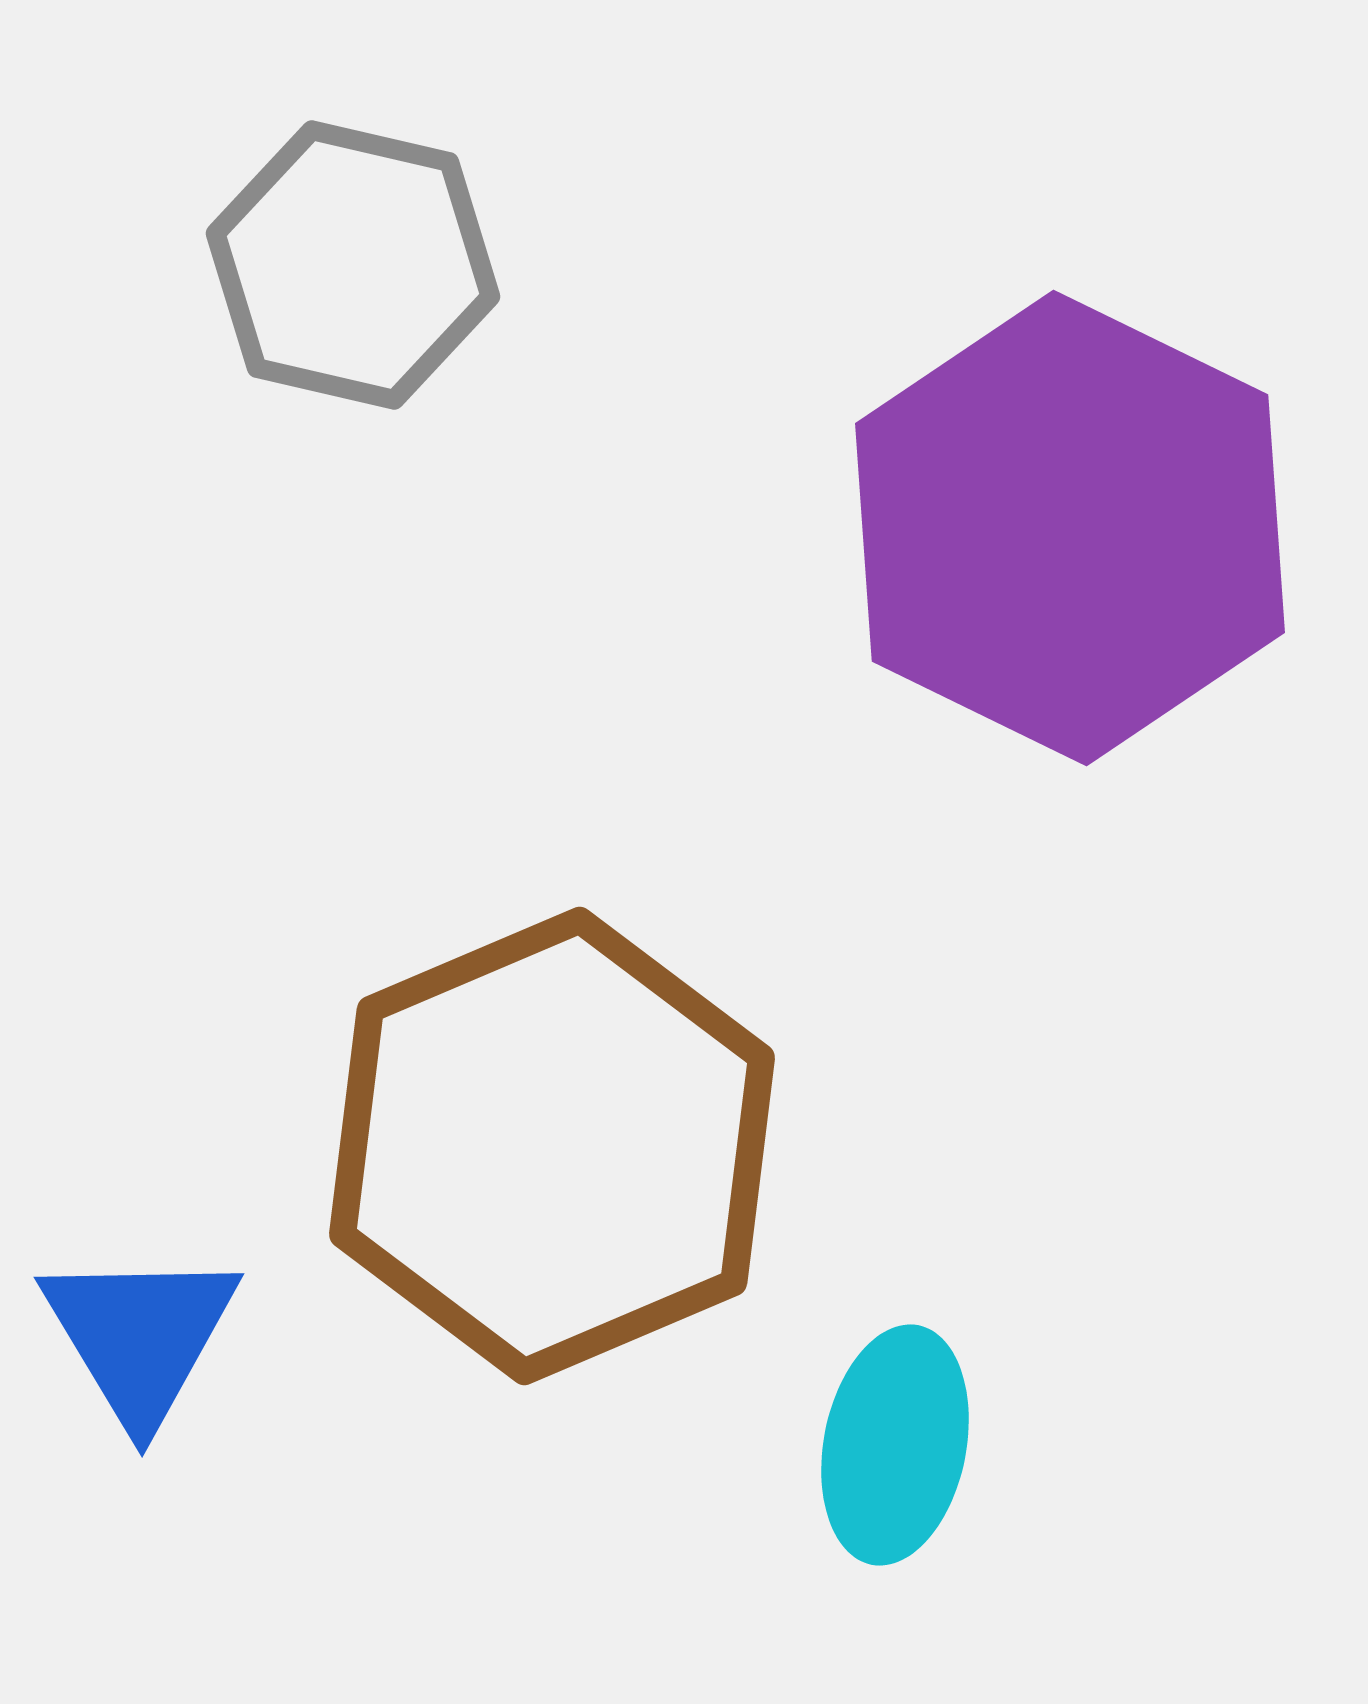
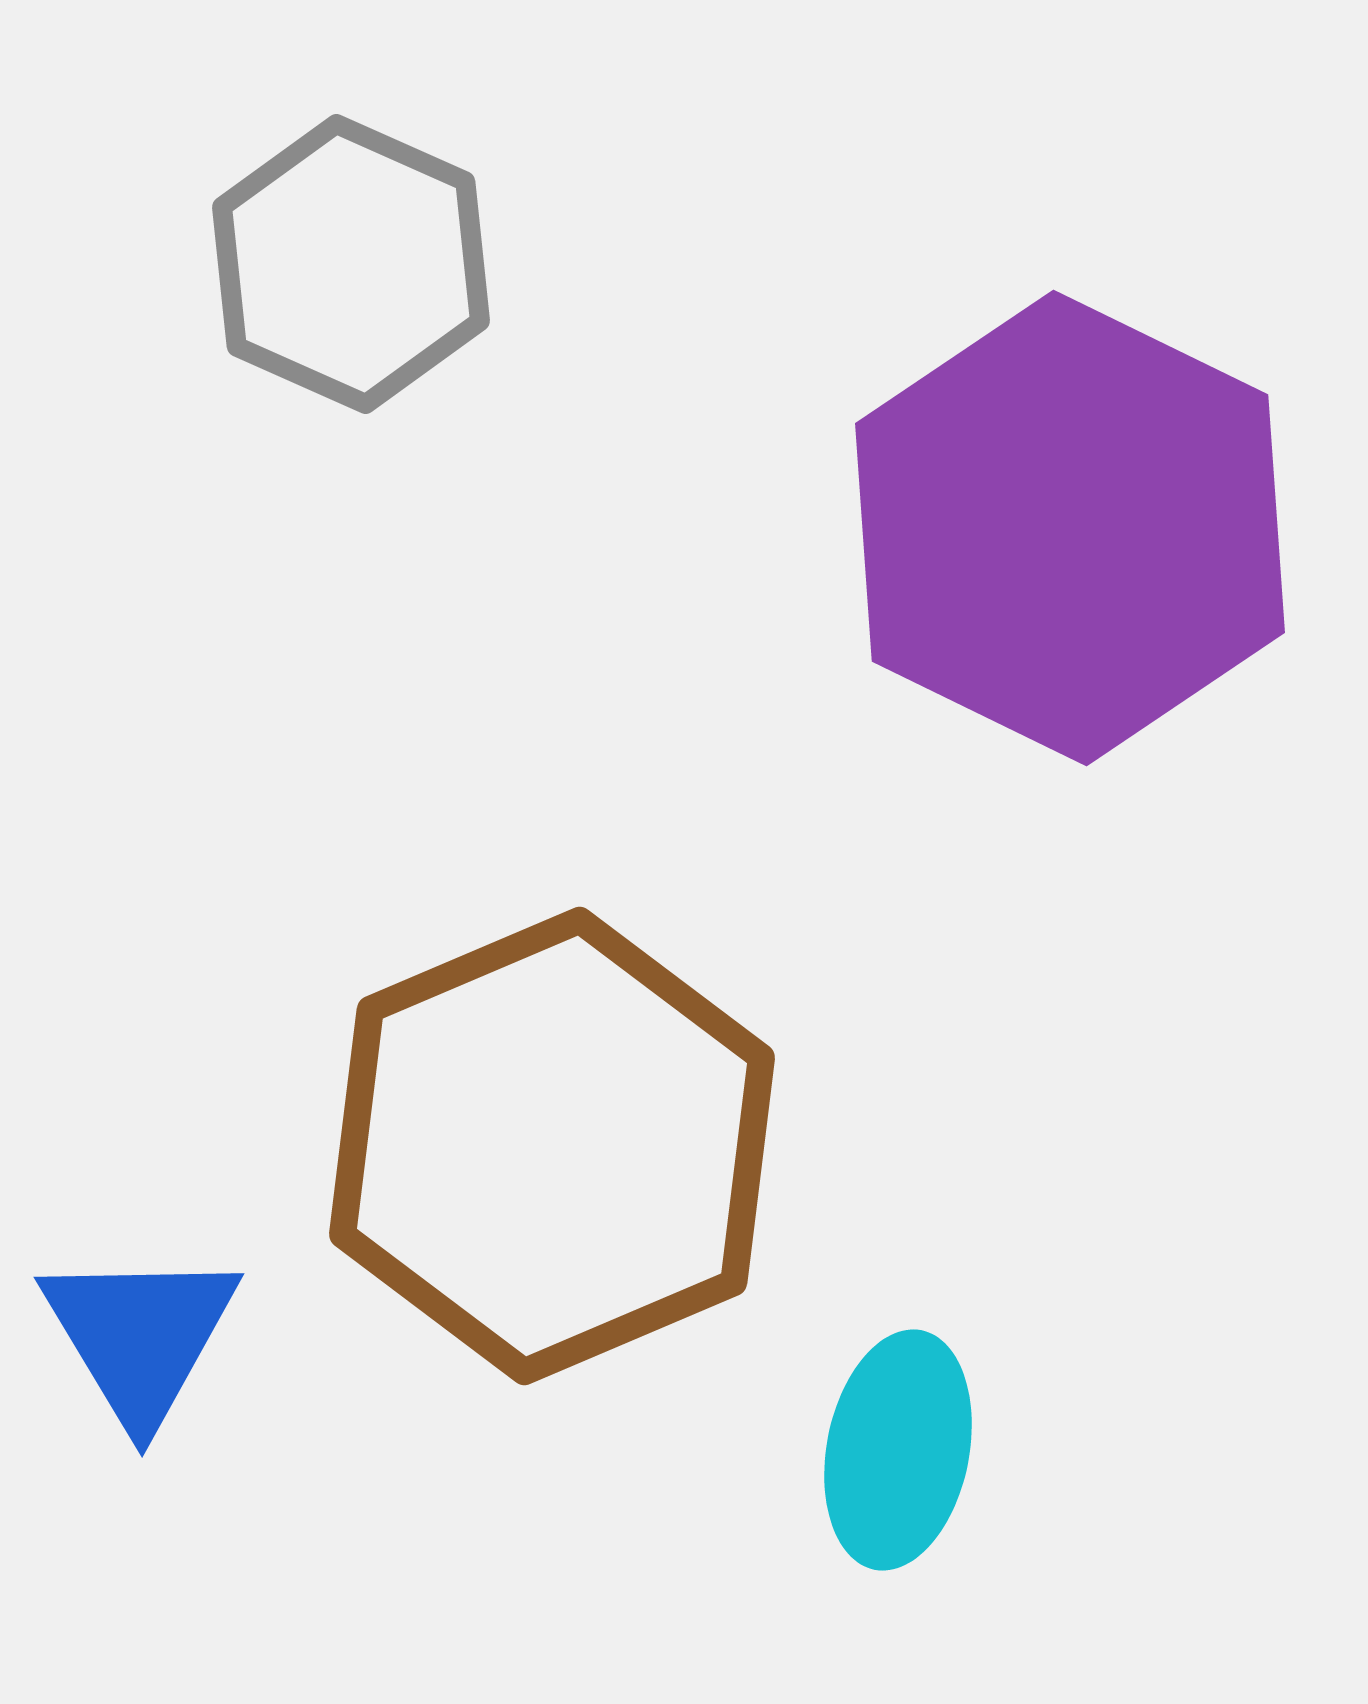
gray hexagon: moved 2 px left, 1 px up; rotated 11 degrees clockwise
cyan ellipse: moved 3 px right, 5 px down
